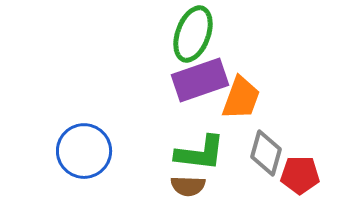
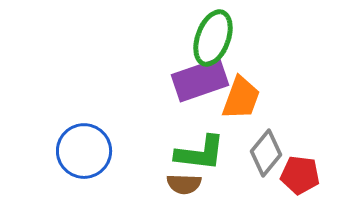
green ellipse: moved 20 px right, 4 px down
gray diamond: rotated 24 degrees clockwise
red pentagon: rotated 6 degrees clockwise
brown semicircle: moved 4 px left, 2 px up
